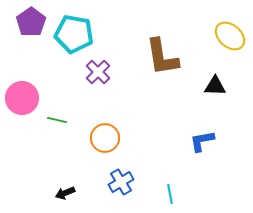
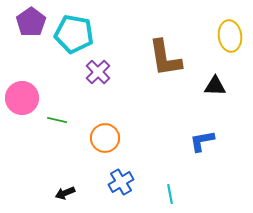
yellow ellipse: rotated 40 degrees clockwise
brown L-shape: moved 3 px right, 1 px down
